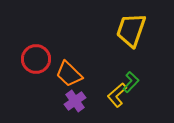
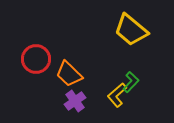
yellow trapezoid: rotated 69 degrees counterclockwise
